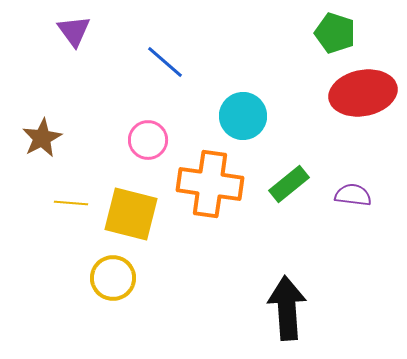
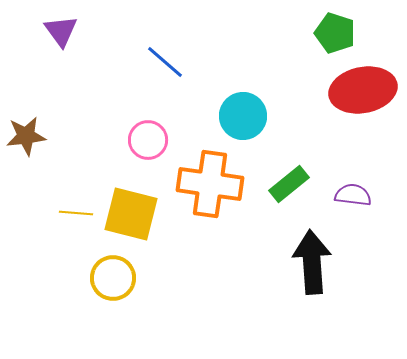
purple triangle: moved 13 px left
red ellipse: moved 3 px up
brown star: moved 16 px left, 2 px up; rotated 21 degrees clockwise
yellow line: moved 5 px right, 10 px down
black arrow: moved 25 px right, 46 px up
